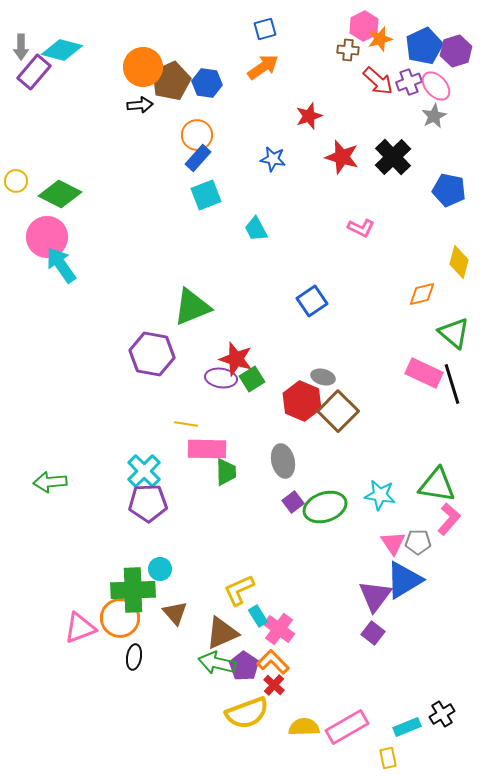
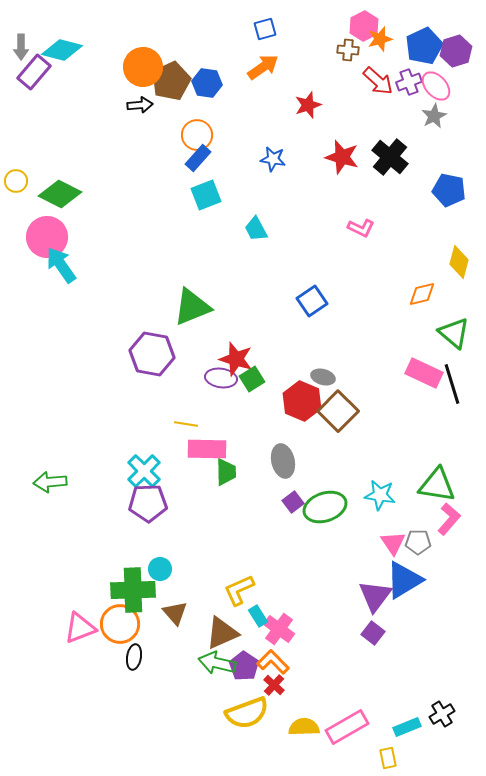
red star at (309, 116): moved 1 px left, 11 px up
black cross at (393, 157): moved 3 px left; rotated 6 degrees counterclockwise
orange circle at (120, 618): moved 6 px down
